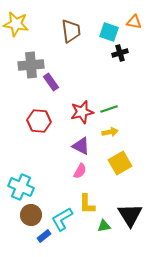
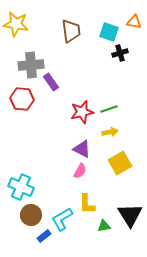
red hexagon: moved 17 px left, 22 px up
purple triangle: moved 1 px right, 3 px down
